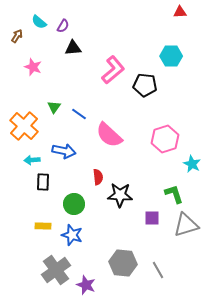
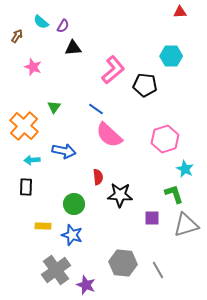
cyan semicircle: moved 2 px right
blue line: moved 17 px right, 5 px up
cyan star: moved 7 px left, 5 px down
black rectangle: moved 17 px left, 5 px down
